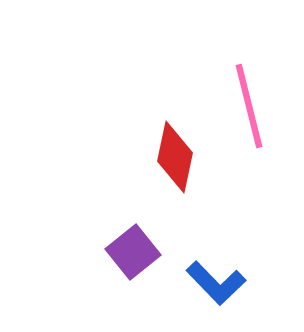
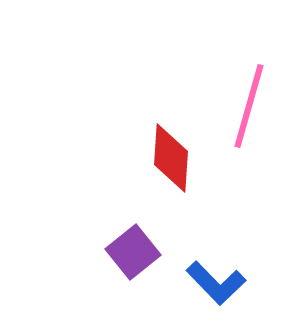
pink line: rotated 30 degrees clockwise
red diamond: moved 4 px left, 1 px down; rotated 8 degrees counterclockwise
